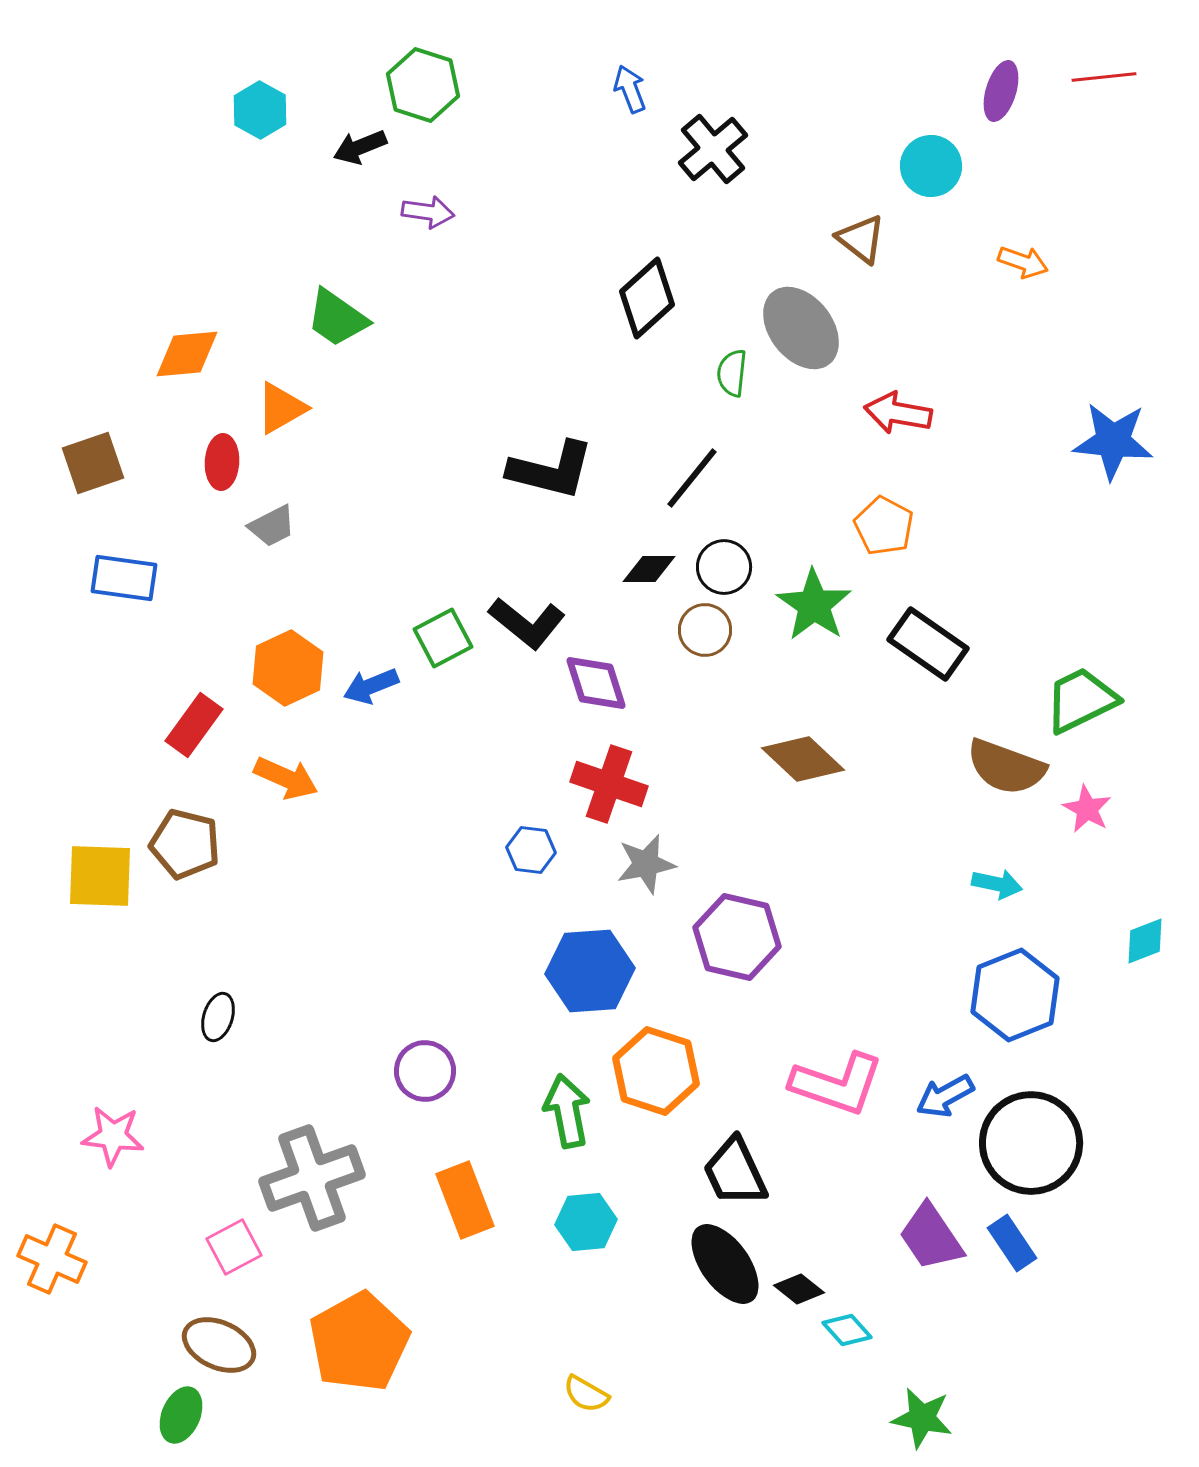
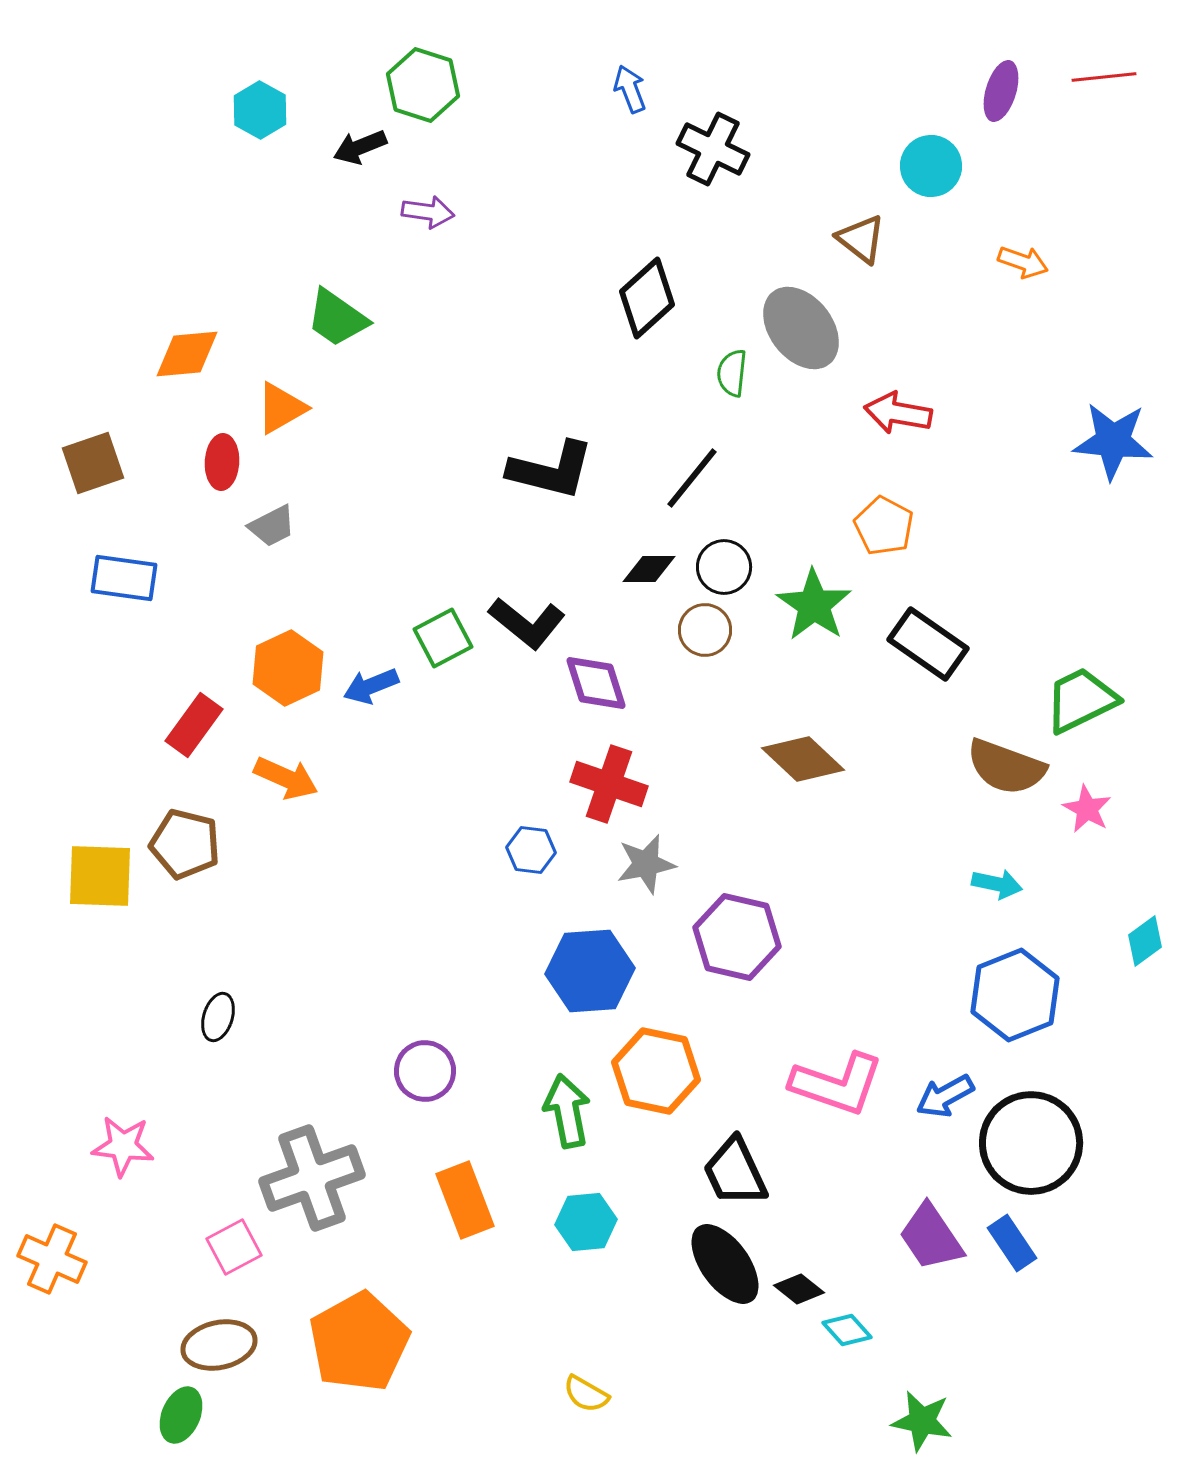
black cross at (713, 149): rotated 24 degrees counterclockwise
cyan diamond at (1145, 941): rotated 15 degrees counterclockwise
orange hexagon at (656, 1071): rotated 6 degrees counterclockwise
pink star at (113, 1136): moved 10 px right, 10 px down
brown ellipse at (219, 1345): rotated 36 degrees counterclockwise
green star at (922, 1418): moved 3 px down
